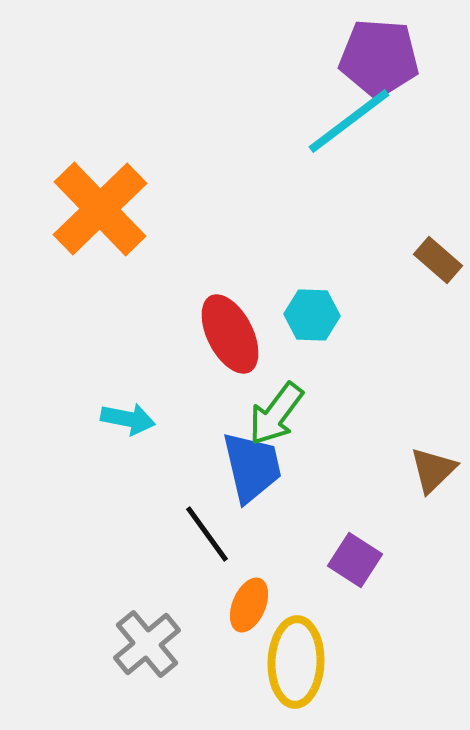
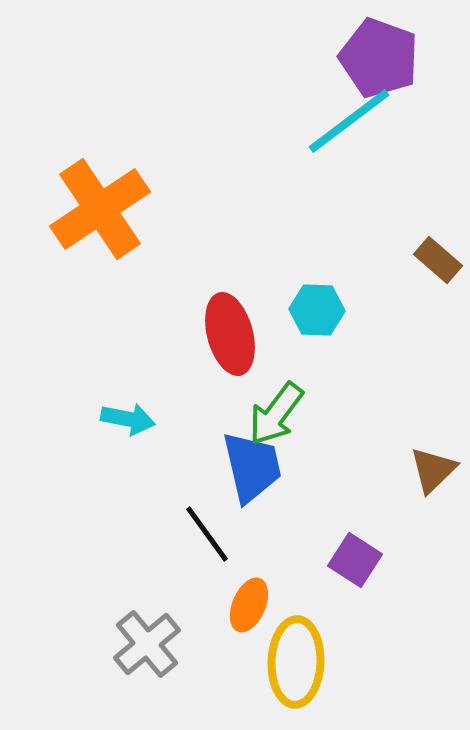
purple pentagon: rotated 16 degrees clockwise
orange cross: rotated 10 degrees clockwise
cyan hexagon: moved 5 px right, 5 px up
red ellipse: rotated 12 degrees clockwise
